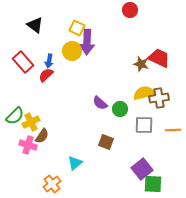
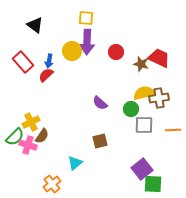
red circle: moved 14 px left, 42 px down
yellow square: moved 9 px right, 10 px up; rotated 21 degrees counterclockwise
green circle: moved 11 px right
green semicircle: moved 21 px down
brown square: moved 6 px left, 1 px up; rotated 35 degrees counterclockwise
